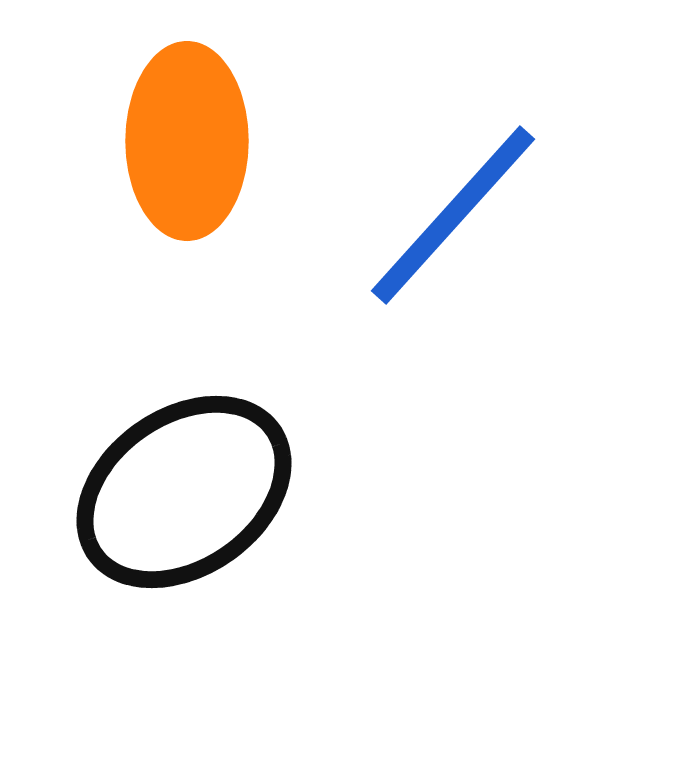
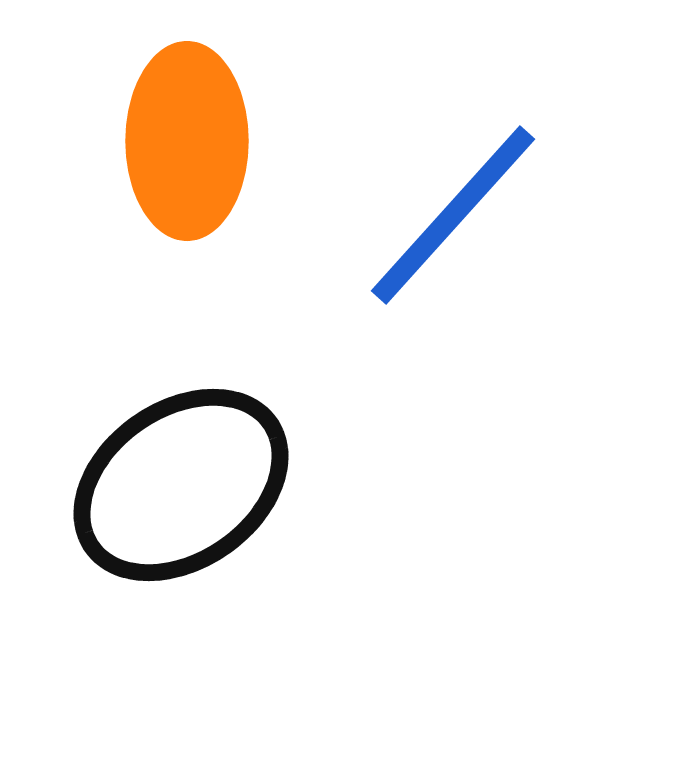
black ellipse: moved 3 px left, 7 px up
